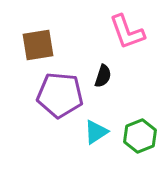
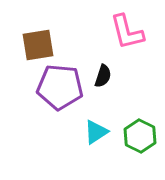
pink L-shape: rotated 6 degrees clockwise
purple pentagon: moved 8 px up
green hexagon: rotated 12 degrees counterclockwise
